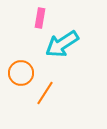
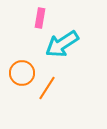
orange circle: moved 1 px right
orange line: moved 2 px right, 5 px up
